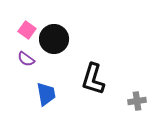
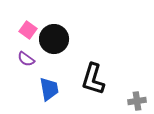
pink square: moved 1 px right
blue trapezoid: moved 3 px right, 5 px up
